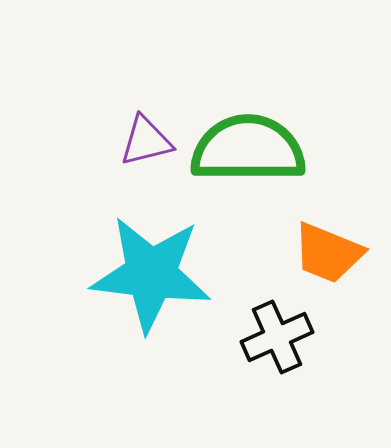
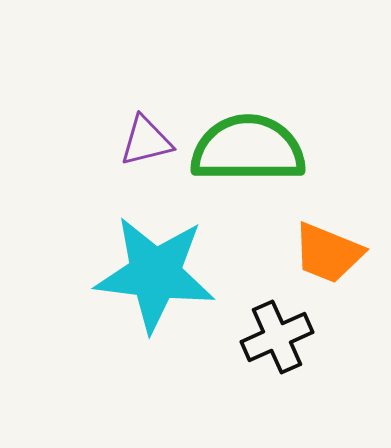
cyan star: moved 4 px right
